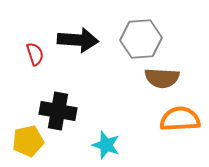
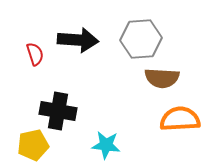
yellow pentagon: moved 5 px right, 4 px down
cyan star: rotated 12 degrees counterclockwise
